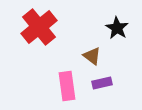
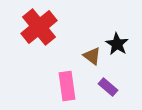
black star: moved 16 px down
purple rectangle: moved 6 px right, 4 px down; rotated 54 degrees clockwise
